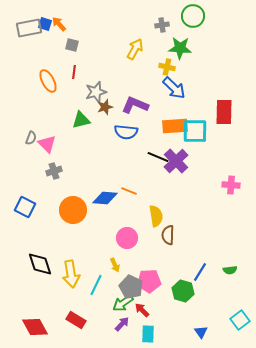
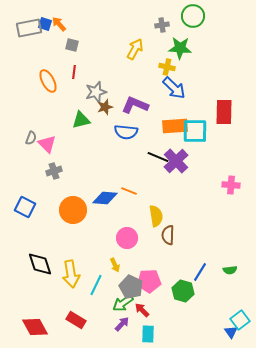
blue triangle at (201, 332): moved 30 px right
